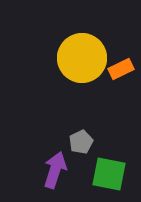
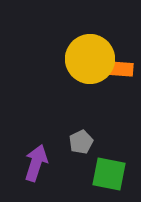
yellow circle: moved 8 px right, 1 px down
orange rectangle: rotated 30 degrees clockwise
purple arrow: moved 19 px left, 7 px up
